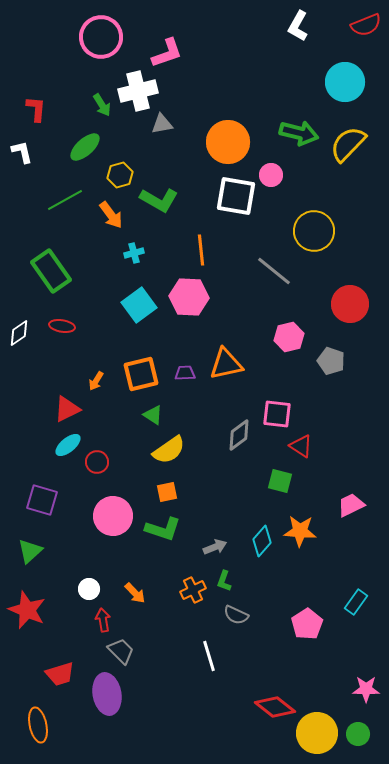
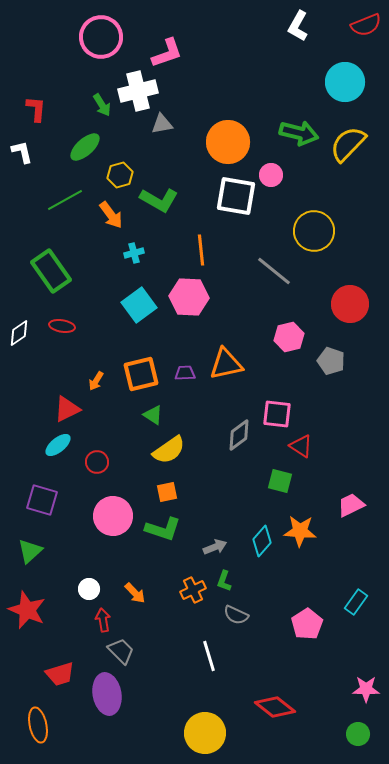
cyan ellipse at (68, 445): moved 10 px left
yellow circle at (317, 733): moved 112 px left
